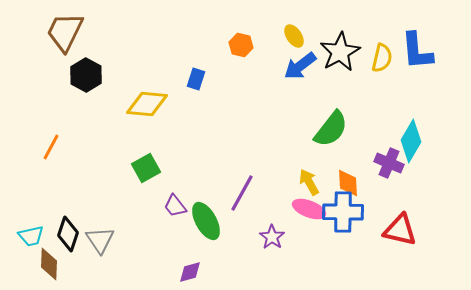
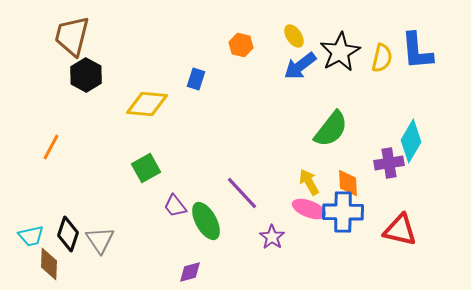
brown trapezoid: moved 7 px right, 4 px down; rotated 12 degrees counterclockwise
purple cross: rotated 32 degrees counterclockwise
purple line: rotated 72 degrees counterclockwise
